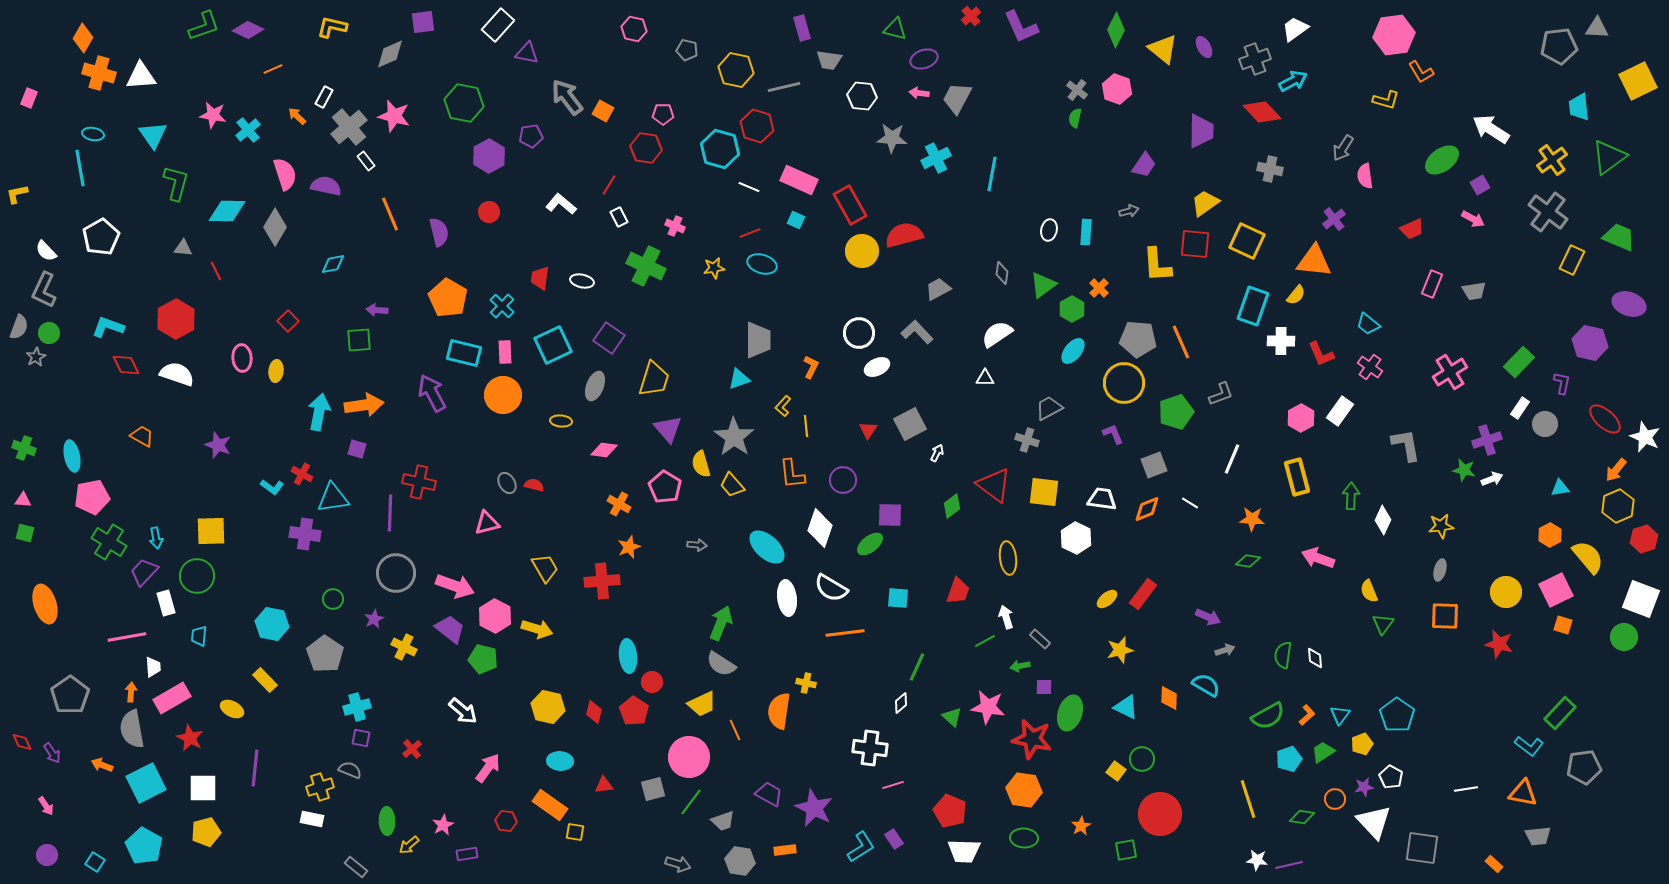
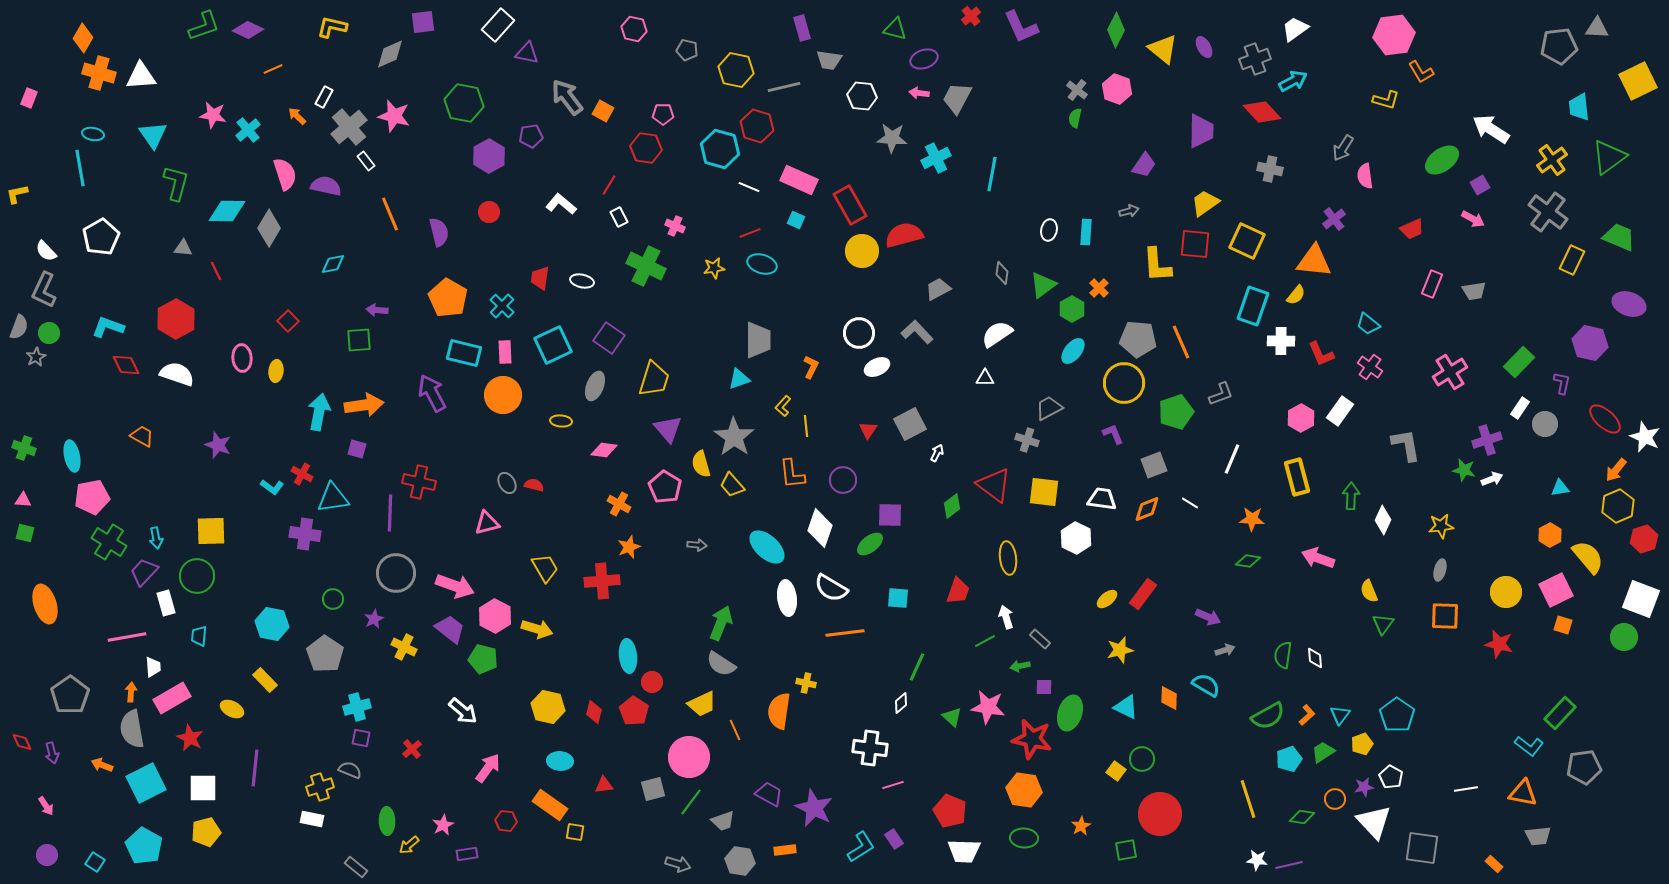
gray diamond at (275, 227): moved 6 px left, 1 px down
purple arrow at (52, 753): rotated 20 degrees clockwise
